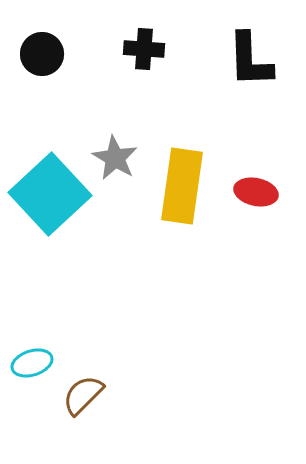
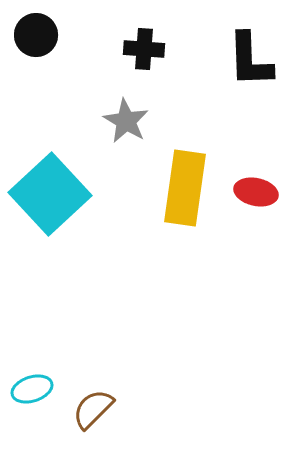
black circle: moved 6 px left, 19 px up
gray star: moved 11 px right, 37 px up
yellow rectangle: moved 3 px right, 2 px down
cyan ellipse: moved 26 px down
brown semicircle: moved 10 px right, 14 px down
